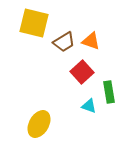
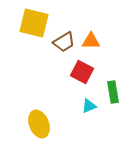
orange triangle: rotated 18 degrees counterclockwise
red square: rotated 20 degrees counterclockwise
green rectangle: moved 4 px right
cyan triangle: rotated 42 degrees counterclockwise
yellow ellipse: rotated 52 degrees counterclockwise
